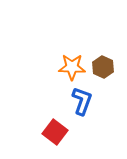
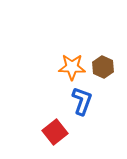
red square: rotated 15 degrees clockwise
